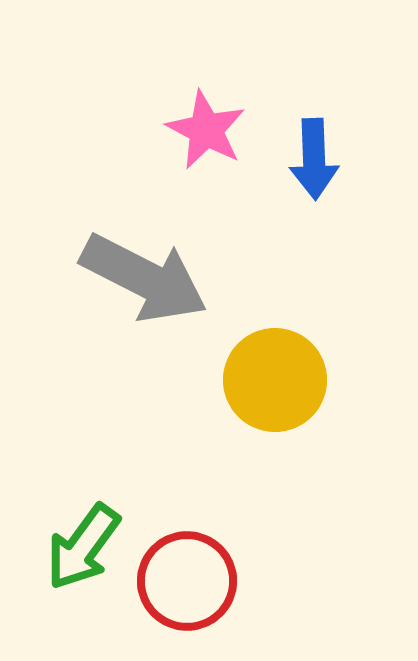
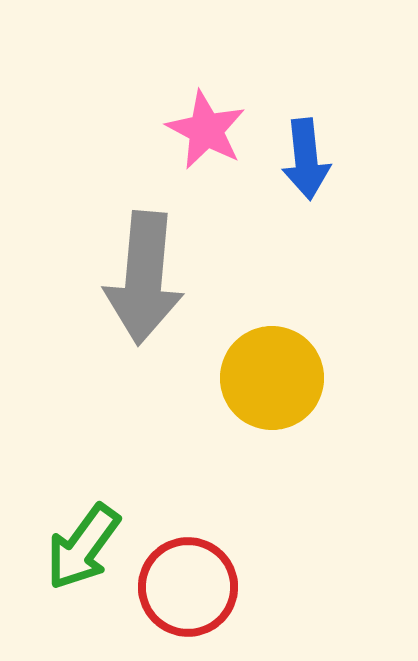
blue arrow: moved 8 px left; rotated 4 degrees counterclockwise
gray arrow: rotated 68 degrees clockwise
yellow circle: moved 3 px left, 2 px up
red circle: moved 1 px right, 6 px down
